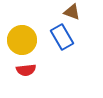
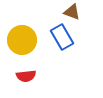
red semicircle: moved 6 px down
